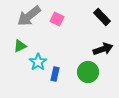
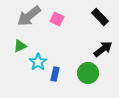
black rectangle: moved 2 px left
black arrow: rotated 18 degrees counterclockwise
green circle: moved 1 px down
